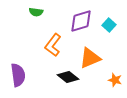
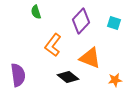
green semicircle: rotated 64 degrees clockwise
purple diamond: rotated 30 degrees counterclockwise
cyan square: moved 5 px right, 2 px up; rotated 24 degrees counterclockwise
orange triangle: rotated 45 degrees clockwise
orange star: rotated 24 degrees counterclockwise
